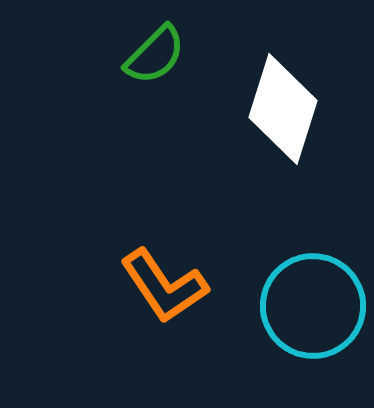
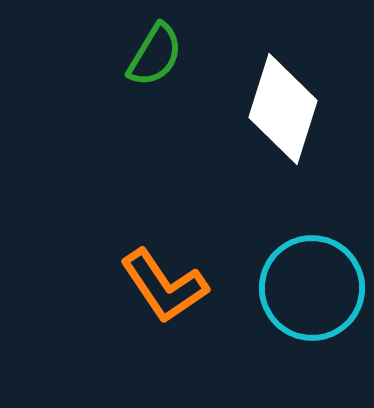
green semicircle: rotated 14 degrees counterclockwise
cyan circle: moved 1 px left, 18 px up
